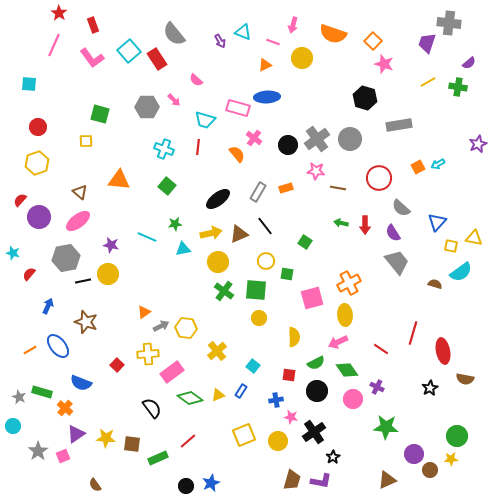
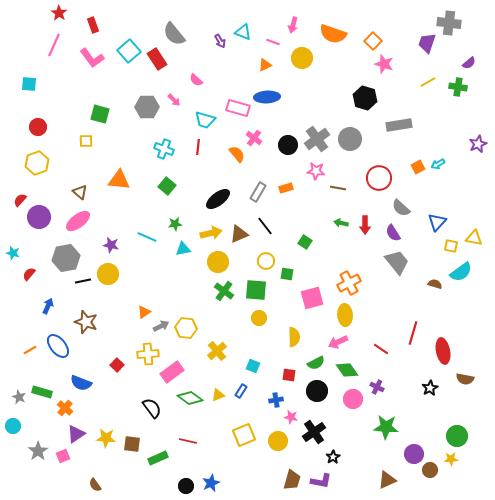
cyan square at (253, 366): rotated 16 degrees counterclockwise
red line at (188, 441): rotated 54 degrees clockwise
